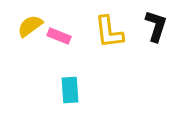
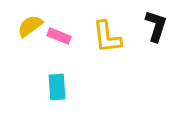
yellow L-shape: moved 2 px left, 5 px down
cyan rectangle: moved 13 px left, 3 px up
